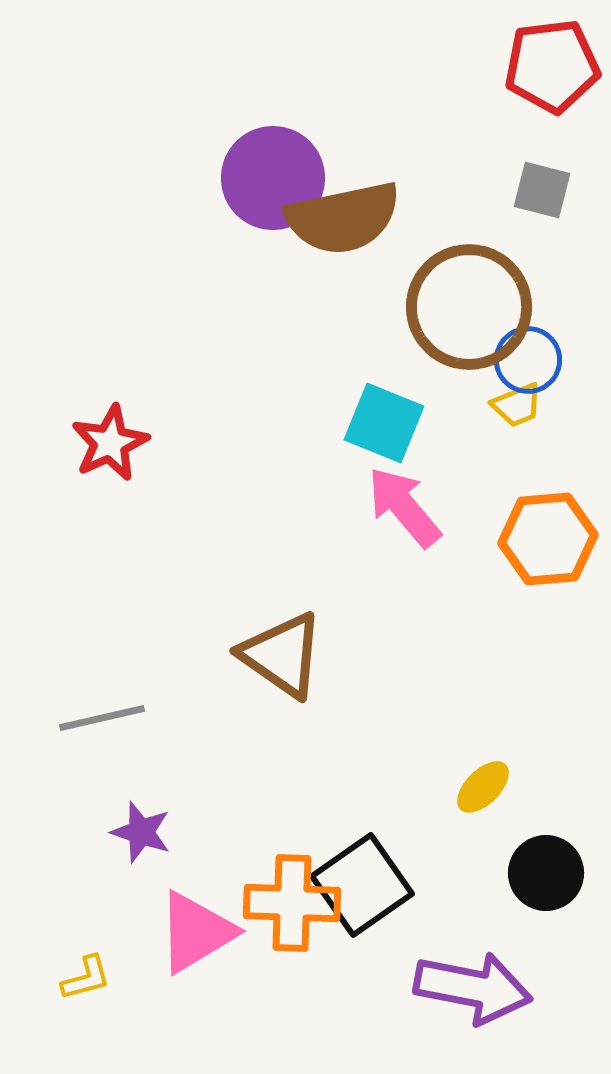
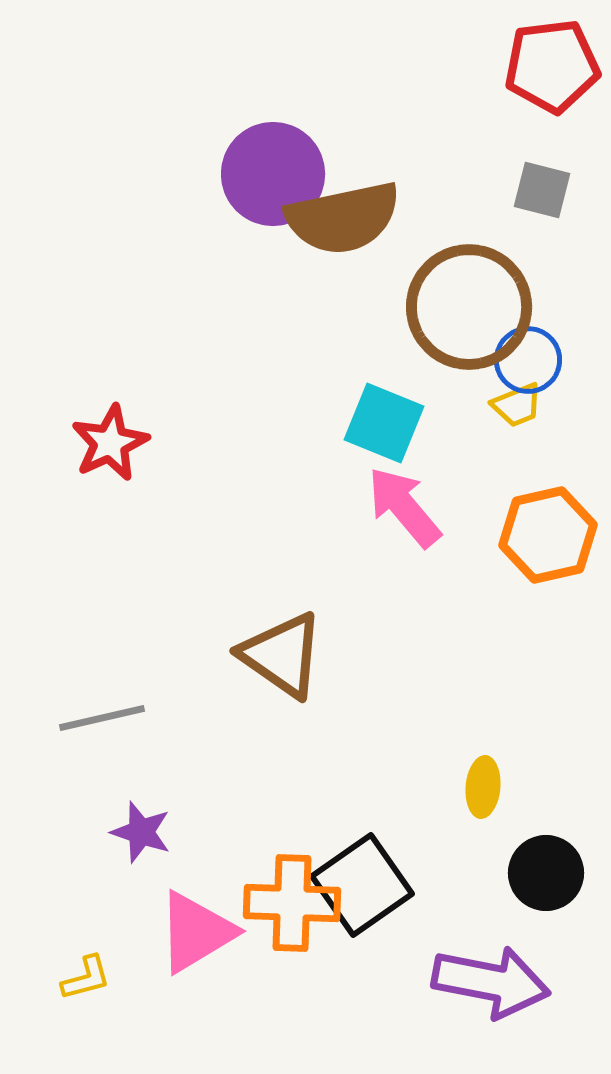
purple circle: moved 4 px up
orange hexagon: moved 4 px up; rotated 8 degrees counterclockwise
yellow ellipse: rotated 40 degrees counterclockwise
purple arrow: moved 18 px right, 6 px up
